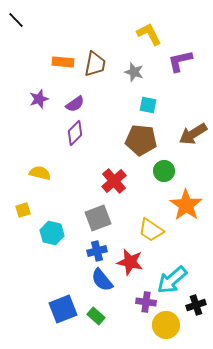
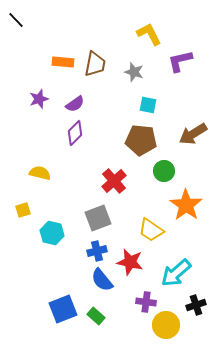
cyan arrow: moved 4 px right, 7 px up
